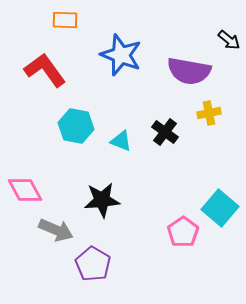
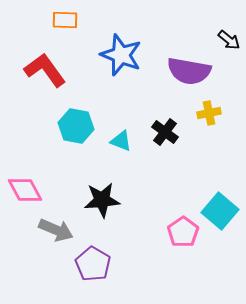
cyan square: moved 3 px down
